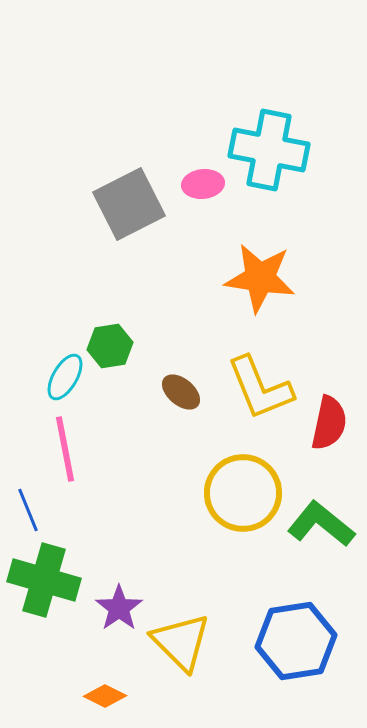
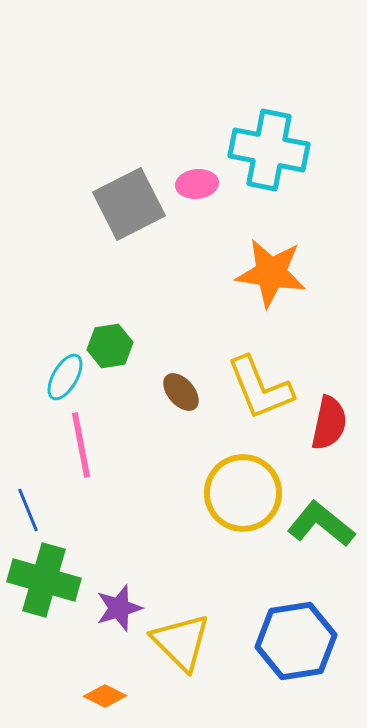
pink ellipse: moved 6 px left
orange star: moved 11 px right, 5 px up
brown ellipse: rotated 9 degrees clockwise
pink line: moved 16 px right, 4 px up
purple star: rotated 18 degrees clockwise
